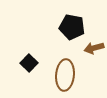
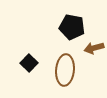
brown ellipse: moved 5 px up
